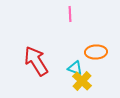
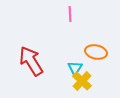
orange ellipse: rotated 15 degrees clockwise
red arrow: moved 5 px left
cyan triangle: rotated 42 degrees clockwise
